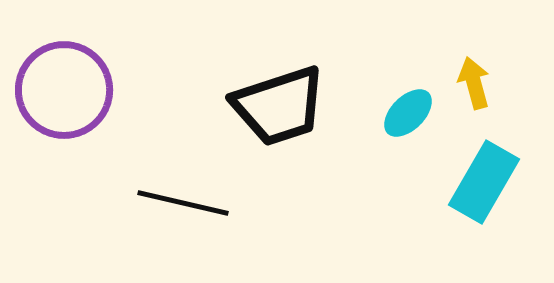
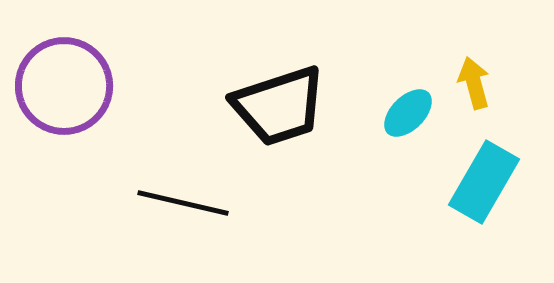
purple circle: moved 4 px up
